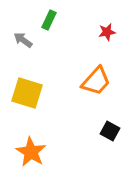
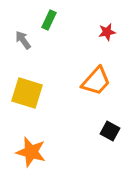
gray arrow: rotated 18 degrees clockwise
orange star: rotated 16 degrees counterclockwise
